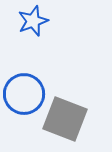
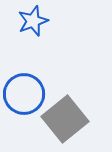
gray square: rotated 30 degrees clockwise
